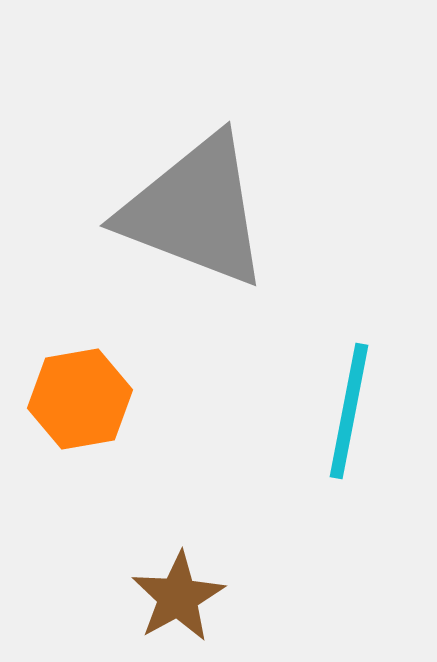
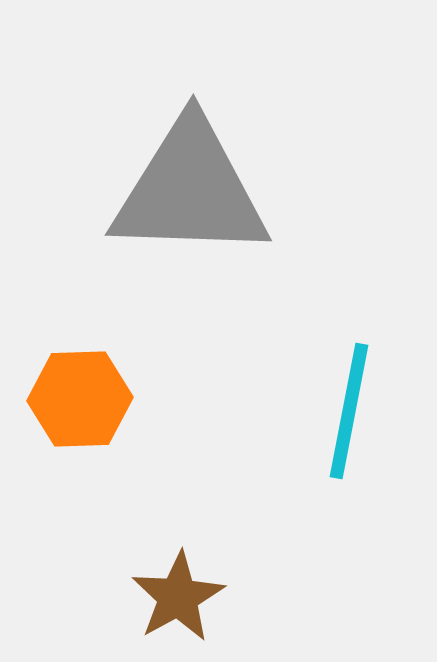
gray triangle: moved 5 px left, 21 px up; rotated 19 degrees counterclockwise
orange hexagon: rotated 8 degrees clockwise
